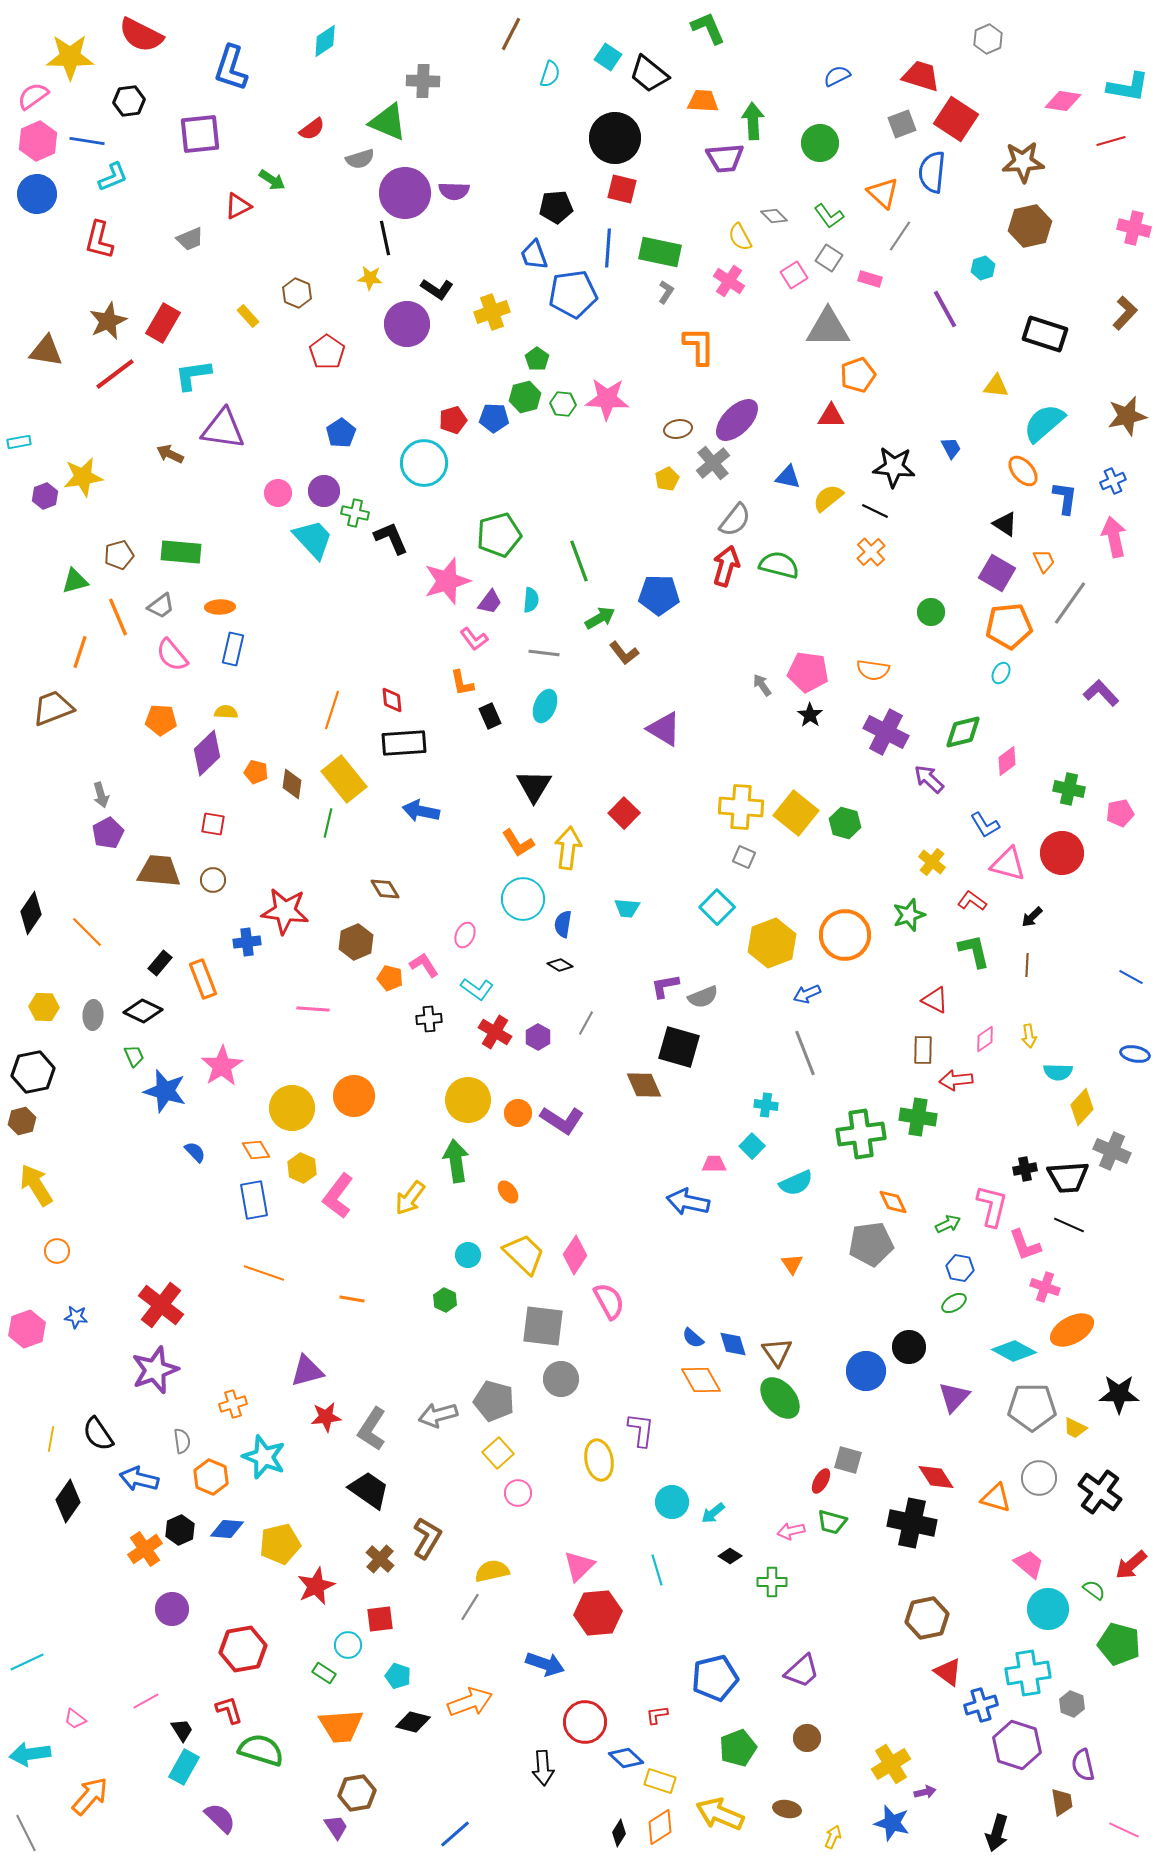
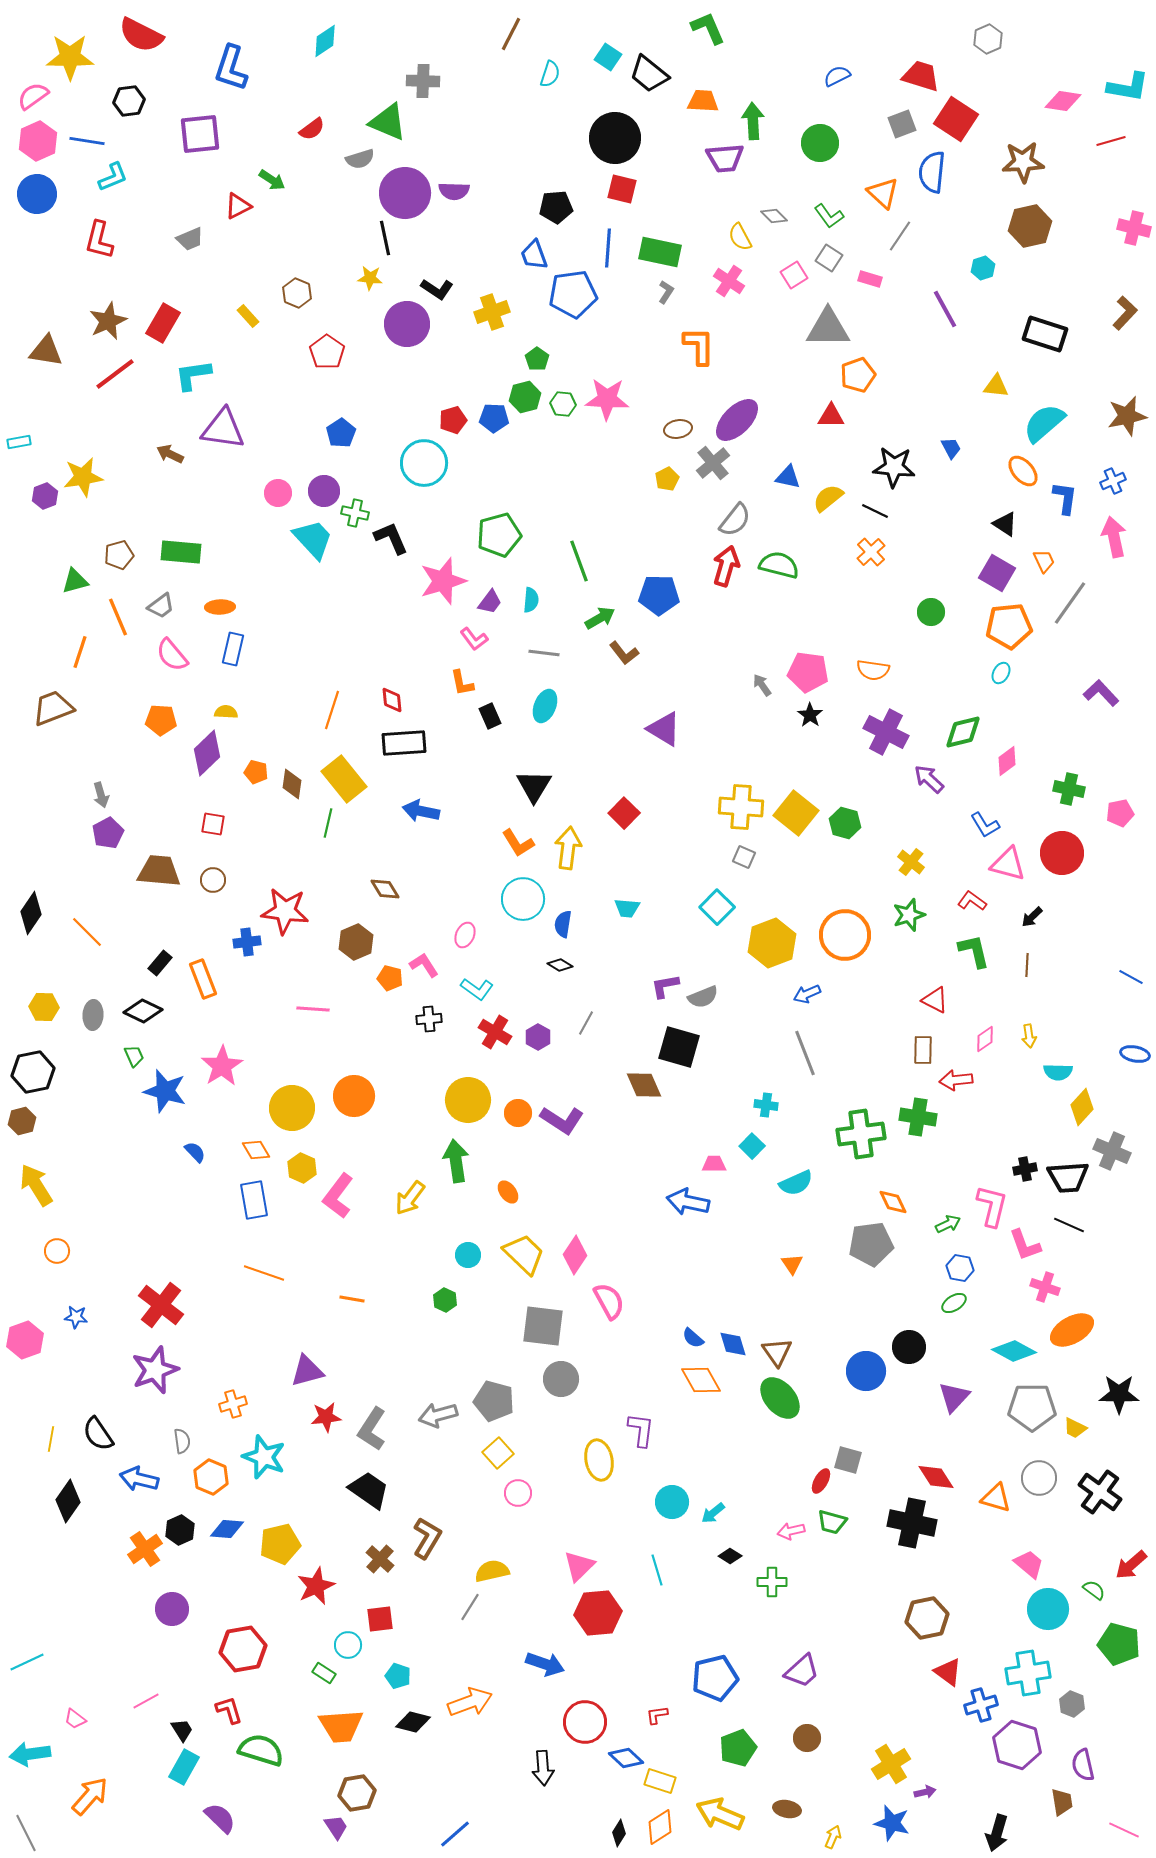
pink star at (447, 581): moved 4 px left
yellow cross at (932, 862): moved 21 px left
pink hexagon at (27, 1329): moved 2 px left, 11 px down
